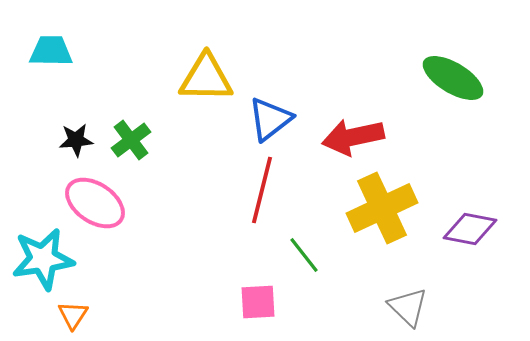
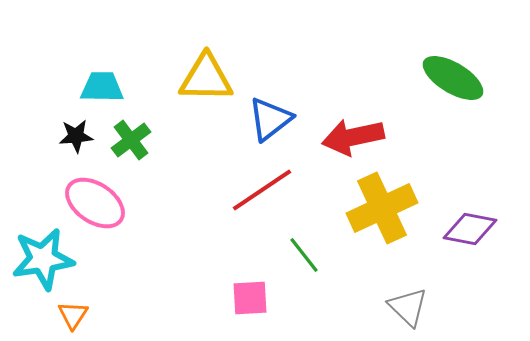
cyan trapezoid: moved 51 px right, 36 px down
black star: moved 4 px up
red line: rotated 42 degrees clockwise
pink square: moved 8 px left, 4 px up
